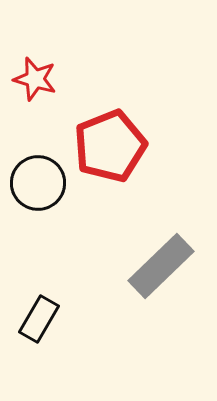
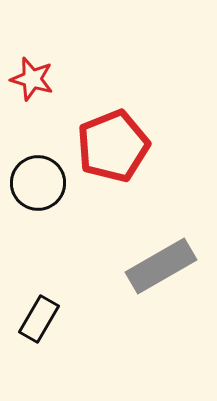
red star: moved 3 px left
red pentagon: moved 3 px right
gray rectangle: rotated 14 degrees clockwise
